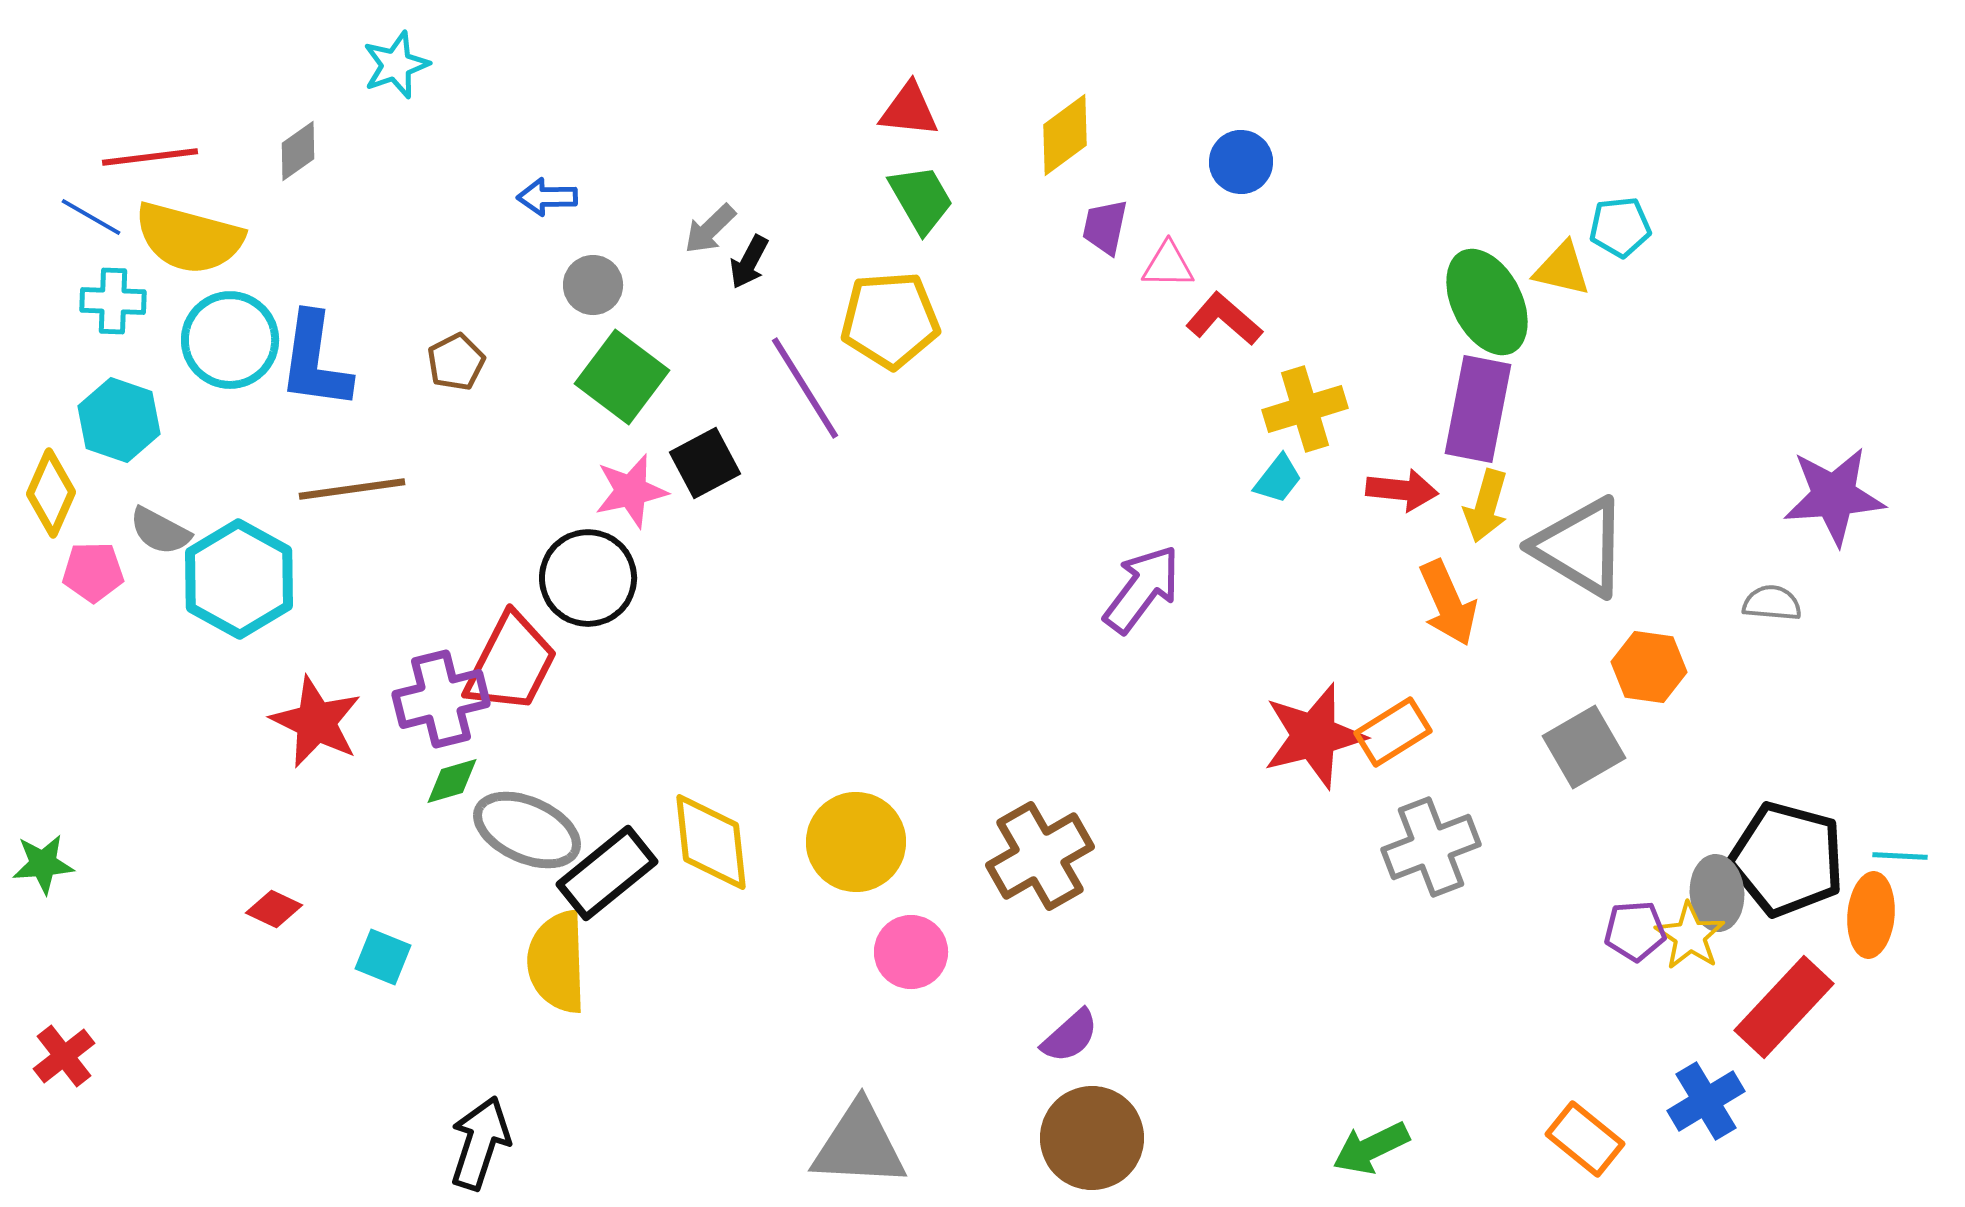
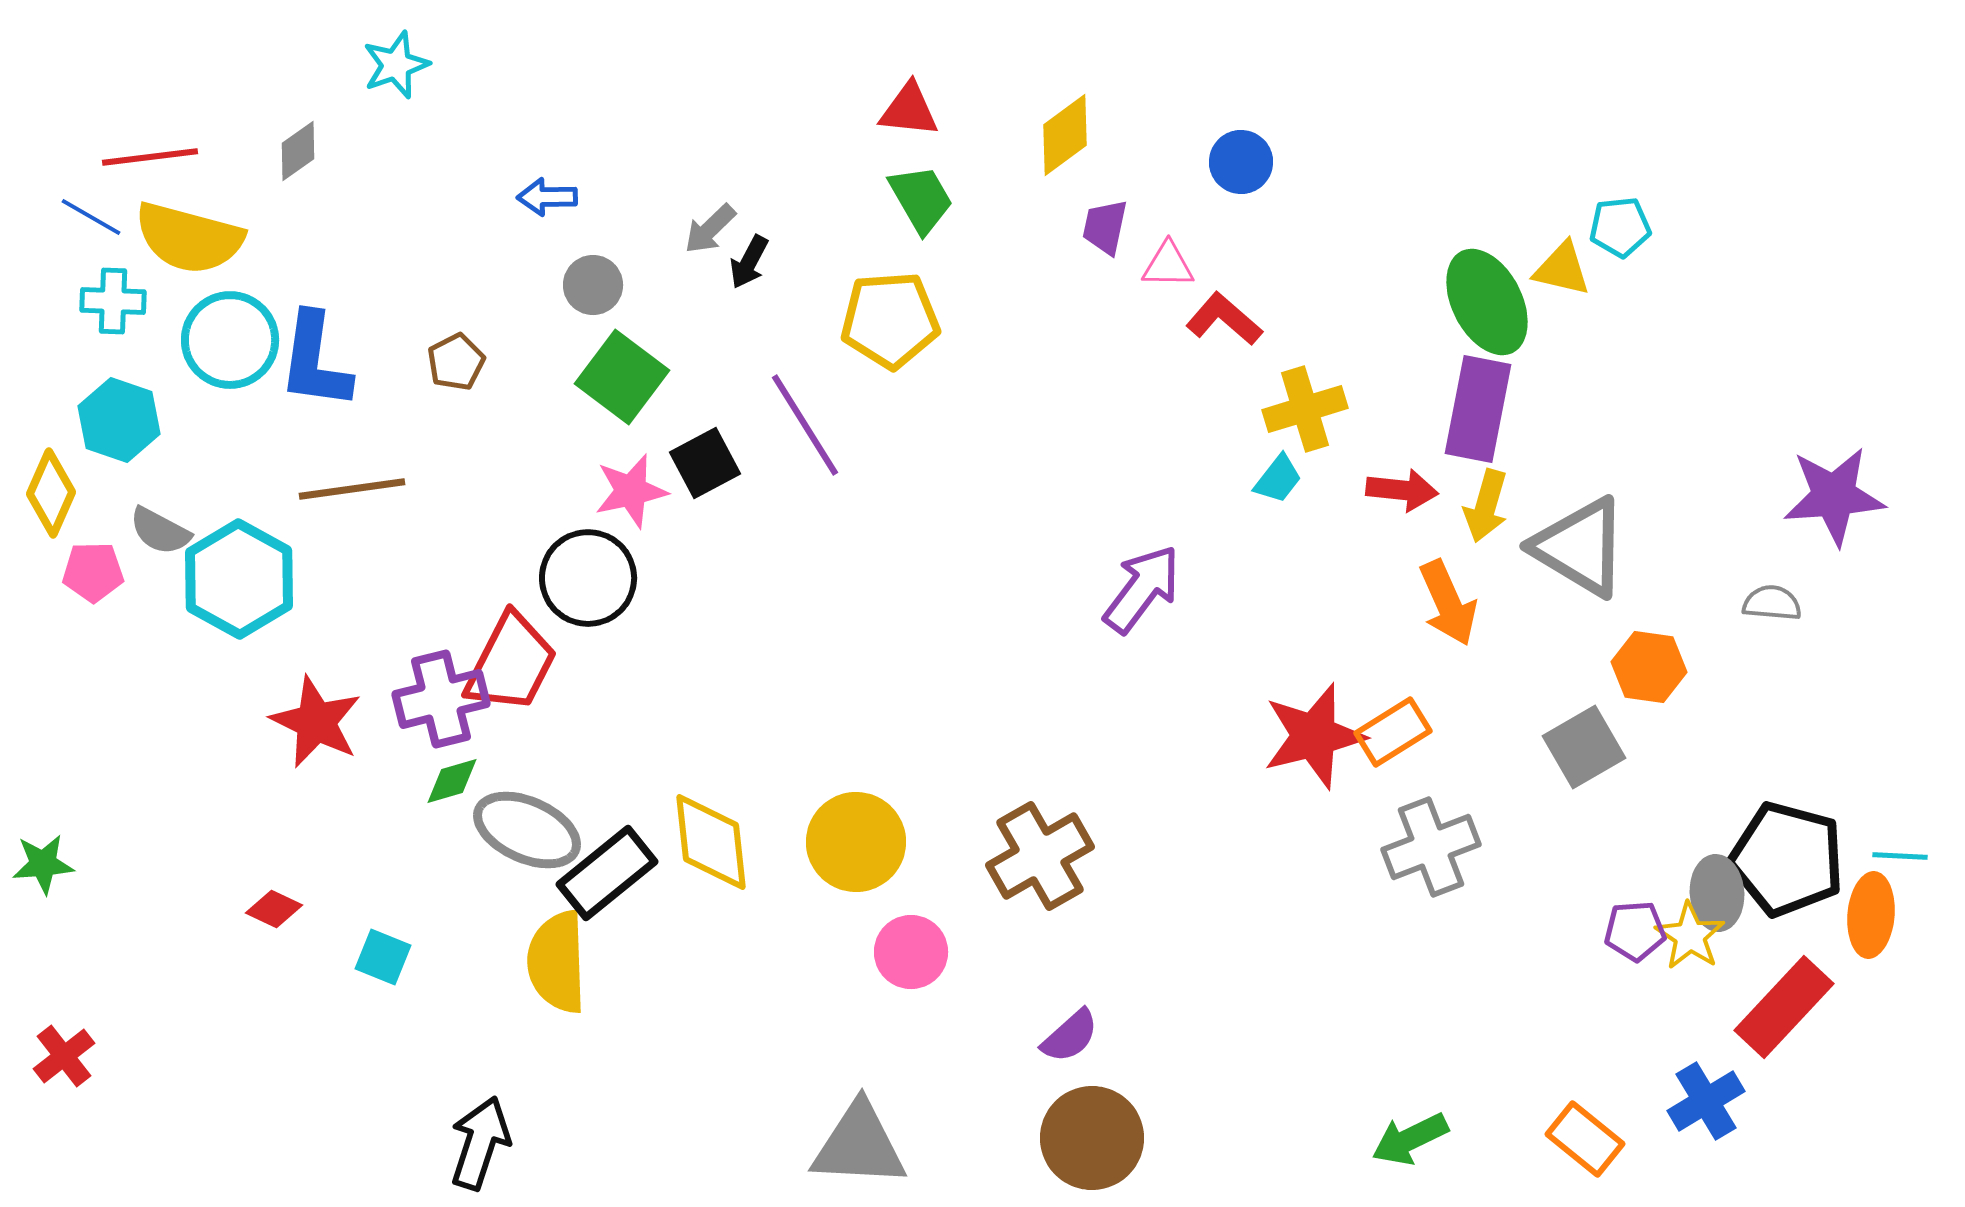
purple line at (805, 388): moved 37 px down
green arrow at (1371, 1148): moved 39 px right, 9 px up
